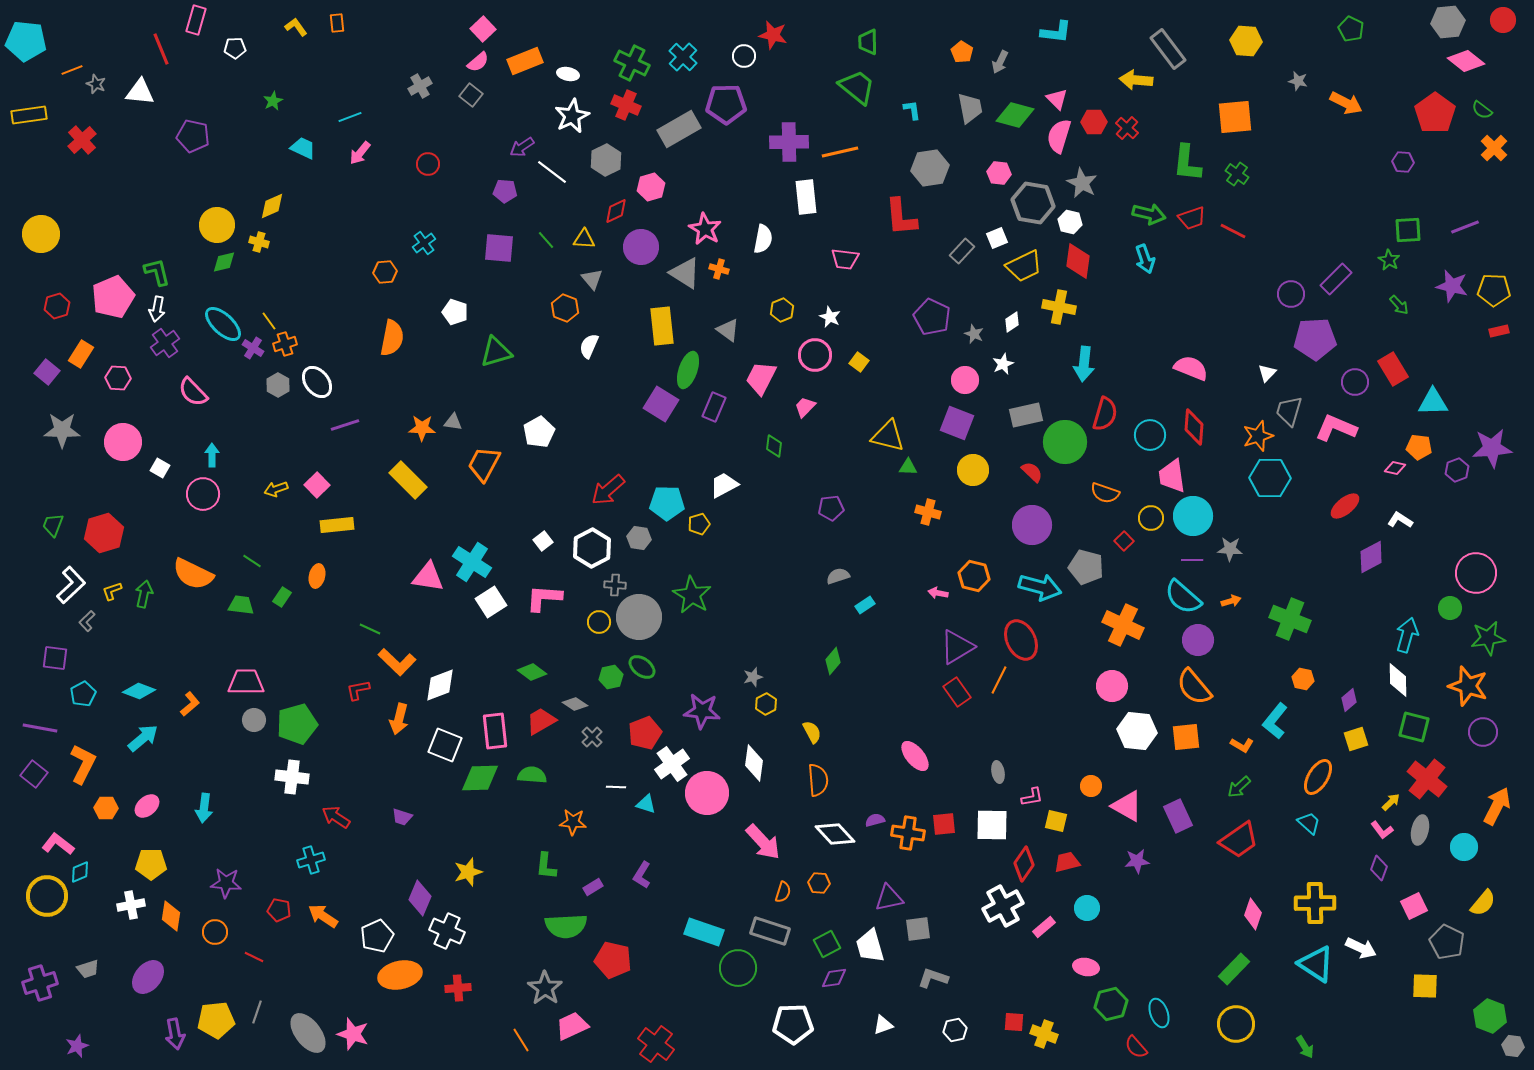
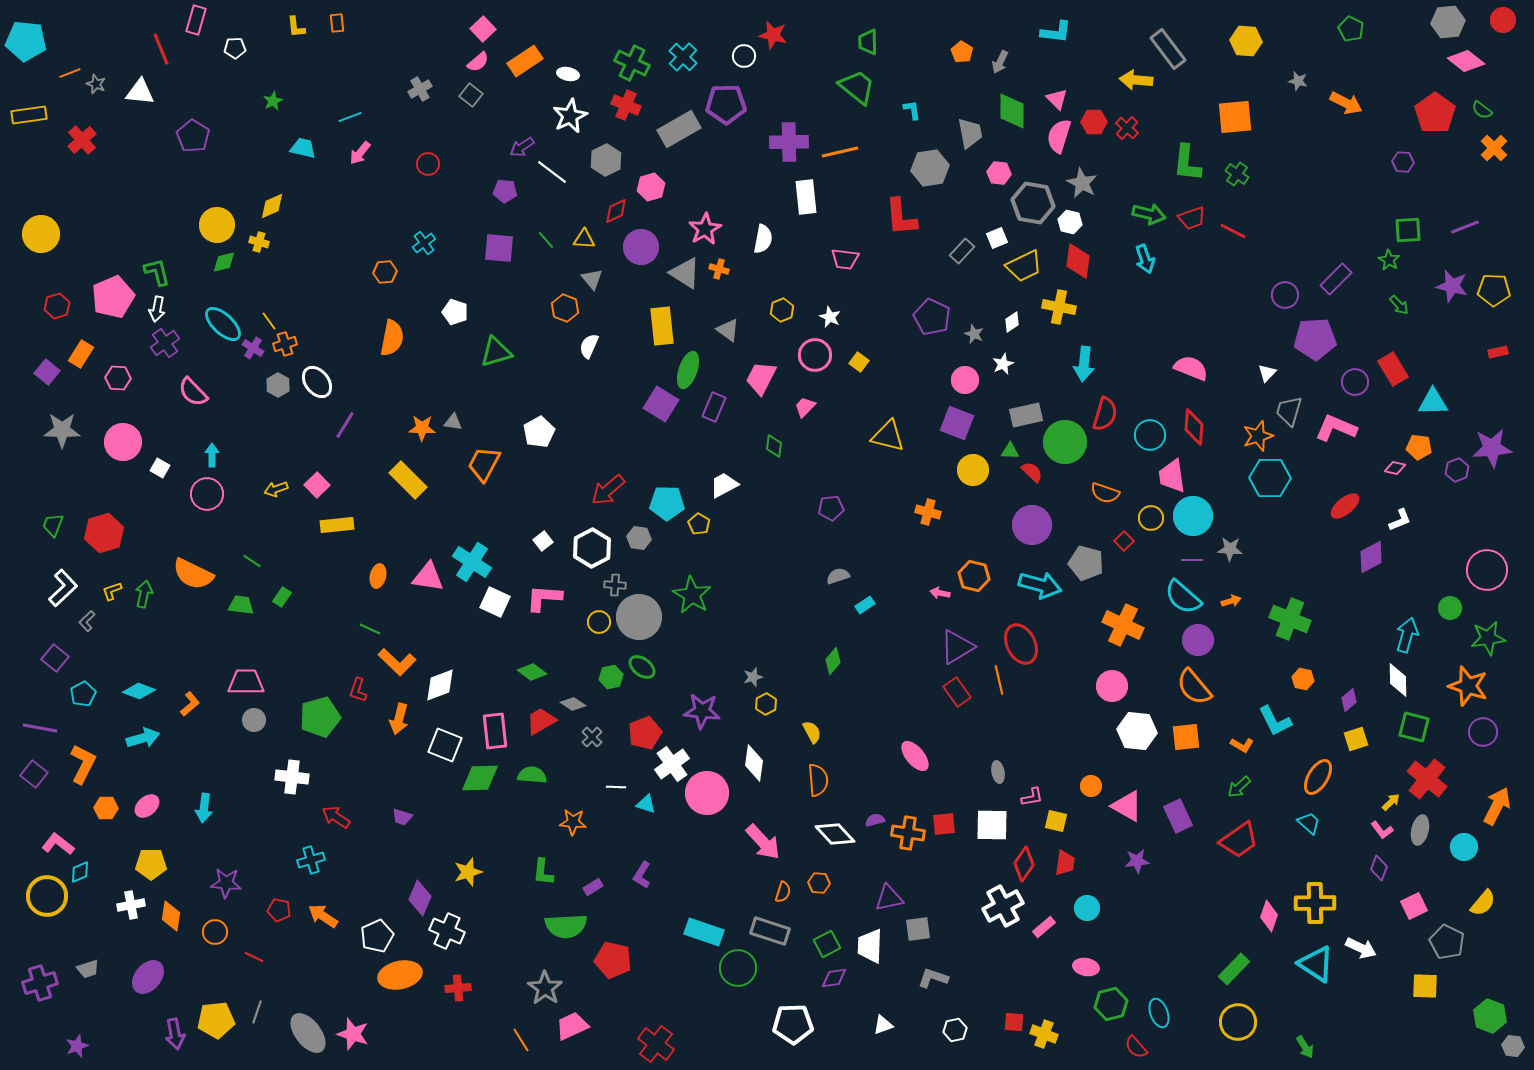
yellow L-shape at (296, 27): rotated 150 degrees counterclockwise
orange rectangle at (525, 61): rotated 12 degrees counterclockwise
orange line at (72, 70): moved 2 px left, 3 px down
gray cross at (420, 86): moved 3 px down
gray trapezoid at (970, 108): moved 25 px down
green diamond at (1015, 115): moved 3 px left, 4 px up; rotated 75 degrees clockwise
white star at (572, 116): moved 2 px left
purple pentagon at (193, 136): rotated 20 degrees clockwise
cyan trapezoid at (303, 148): rotated 12 degrees counterclockwise
pink star at (705, 229): rotated 12 degrees clockwise
purple circle at (1291, 294): moved 6 px left, 1 px down
red rectangle at (1499, 331): moved 1 px left, 21 px down
purple line at (345, 425): rotated 40 degrees counterclockwise
green triangle at (908, 467): moved 102 px right, 16 px up
pink circle at (203, 494): moved 4 px right
white L-shape at (1400, 520): rotated 125 degrees clockwise
yellow pentagon at (699, 524): rotated 25 degrees counterclockwise
gray pentagon at (1086, 567): moved 4 px up
pink circle at (1476, 573): moved 11 px right, 3 px up
orange ellipse at (317, 576): moved 61 px right
white L-shape at (71, 585): moved 8 px left, 3 px down
cyan arrow at (1040, 587): moved 2 px up
pink arrow at (938, 593): moved 2 px right
white square at (491, 602): moved 4 px right; rotated 32 degrees counterclockwise
red ellipse at (1021, 640): moved 4 px down
purple square at (55, 658): rotated 32 degrees clockwise
orange line at (999, 680): rotated 40 degrees counterclockwise
red L-shape at (358, 690): rotated 60 degrees counterclockwise
gray diamond at (575, 704): moved 2 px left
cyan L-shape at (1275, 721): rotated 66 degrees counterclockwise
green pentagon at (297, 724): moved 23 px right, 7 px up
cyan arrow at (143, 738): rotated 24 degrees clockwise
red trapezoid at (1067, 862): moved 2 px left, 1 px down; rotated 112 degrees clockwise
green L-shape at (546, 866): moved 3 px left, 6 px down
pink diamond at (1253, 914): moved 16 px right, 2 px down
white trapezoid at (870, 946): rotated 18 degrees clockwise
yellow circle at (1236, 1024): moved 2 px right, 2 px up
